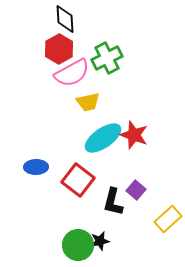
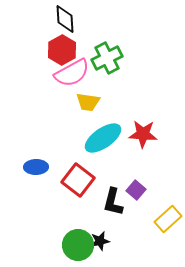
red hexagon: moved 3 px right, 1 px down
yellow trapezoid: rotated 20 degrees clockwise
red star: moved 9 px right, 1 px up; rotated 16 degrees counterclockwise
